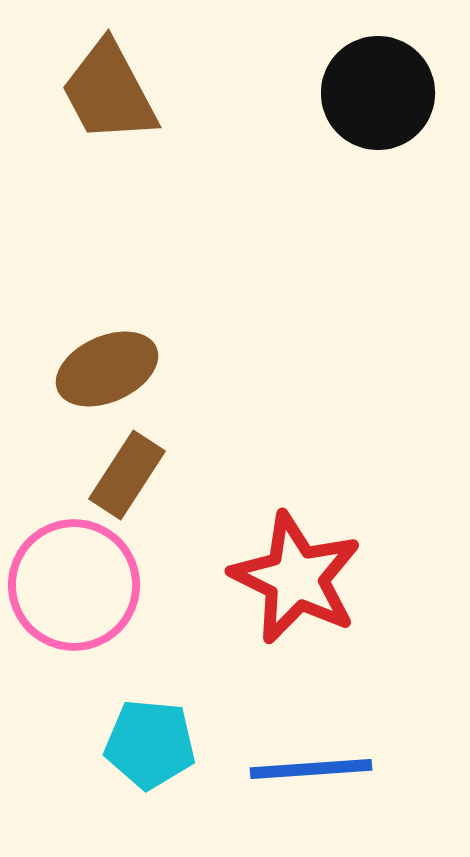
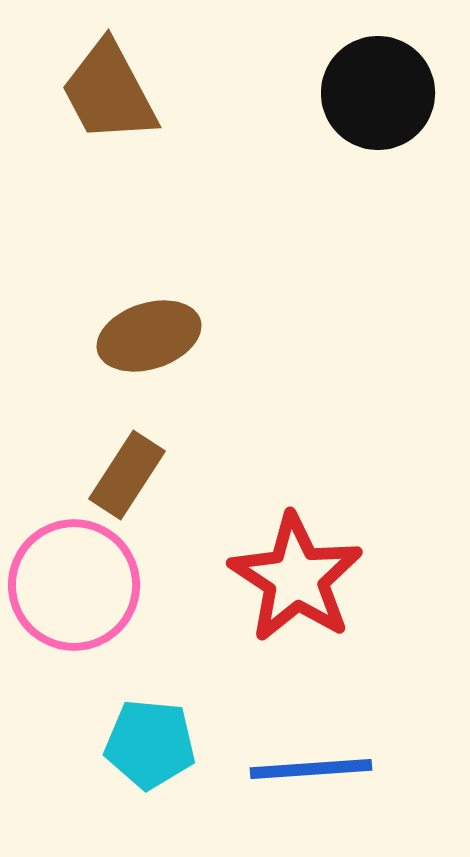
brown ellipse: moved 42 px right, 33 px up; rotated 6 degrees clockwise
red star: rotated 7 degrees clockwise
